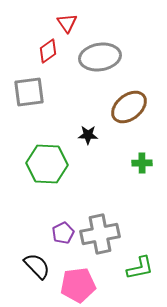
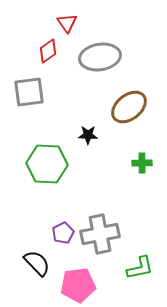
black semicircle: moved 3 px up
